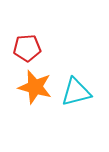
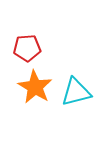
orange star: rotated 16 degrees clockwise
